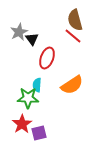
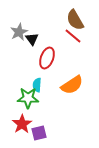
brown semicircle: rotated 15 degrees counterclockwise
